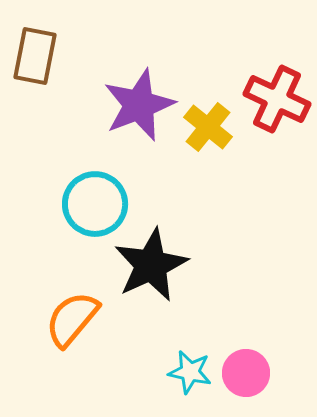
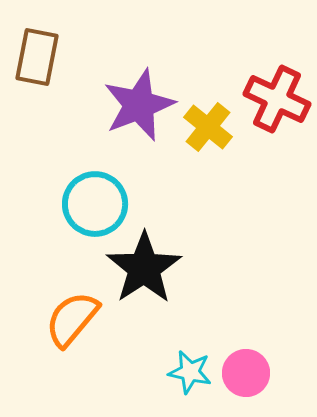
brown rectangle: moved 2 px right, 1 px down
black star: moved 7 px left, 3 px down; rotated 8 degrees counterclockwise
